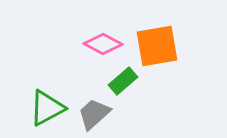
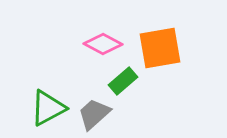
orange square: moved 3 px right, 2 px down
green triangle: moved 1 px right
